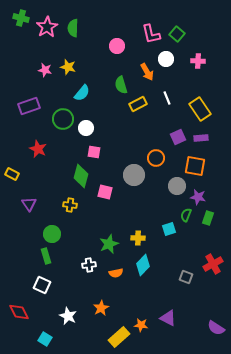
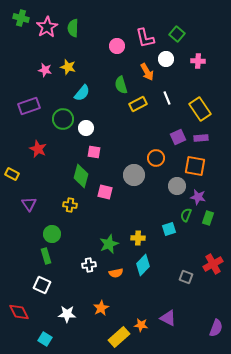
pink L-shape at (151, 34): moved 6 px left, 4 px down
white star at (68, 316): moved 1 px left, 2 px up; rotated 24 degrees counterclockwise
purple semicircle at (216, 328): rotated 102 degrees counterclockwise
